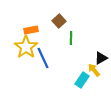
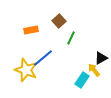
green line: rotated 24 degrees clockwise
yellow star: moved 23 px down; rotated 15 degrees counterclockwise
blue line: rotated 75 degrees clockwise
